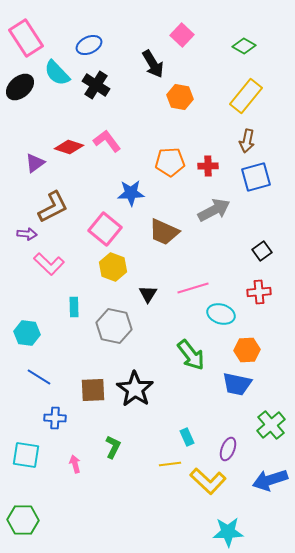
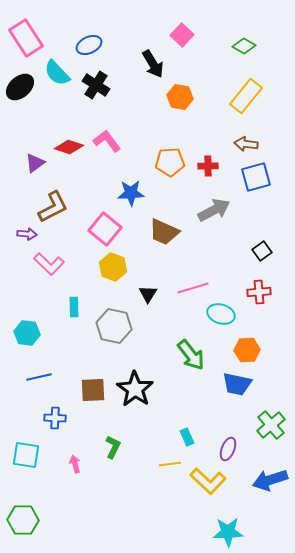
brown arrow at (247, 141): moved 1 px left, 3 px down; rotated 85 degrees clockwise
blue line at (39, 377): rotated 45 degrees counterclockwise
